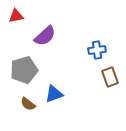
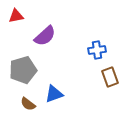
gray pentagon: moved 1 px left
